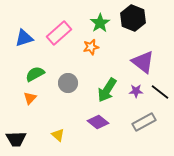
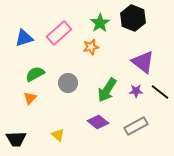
gray rectangle: moved 8 px left, 4 px down
